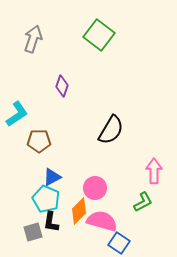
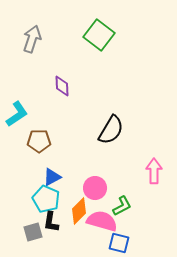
gray arrow: moved 1 px left
purple diamond: rotated 20 degrees counterclockwise
green L-shape: moved 21 px left, 4 px down
blue square: rotated 20 degrees counterclockwise
